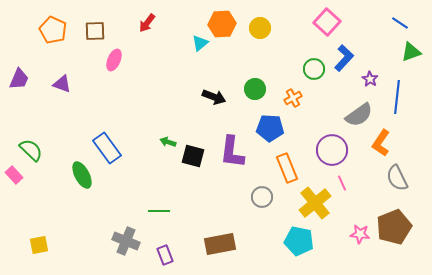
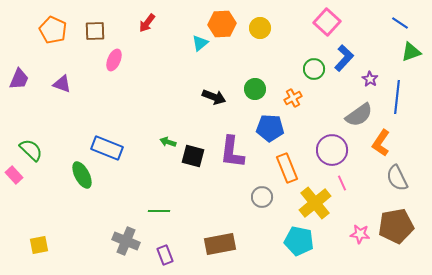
blue rectangle at (107, 148): rotated 32 degrees counterclockwise
brown pentagon at (394, 227): moved 2 px right, 1 px up; rotated 12 degrees clockwise
